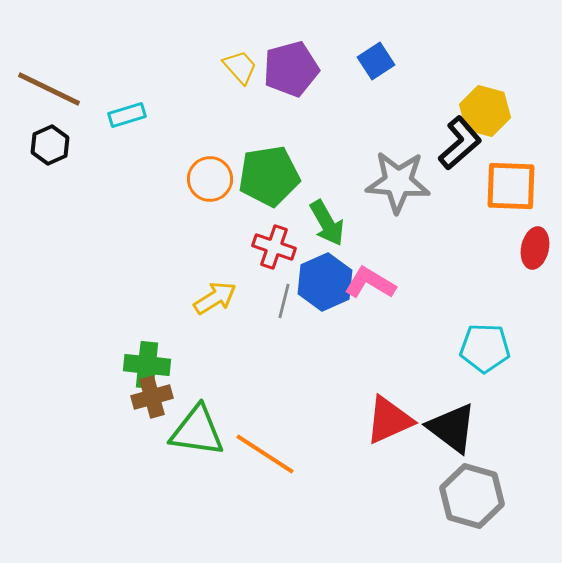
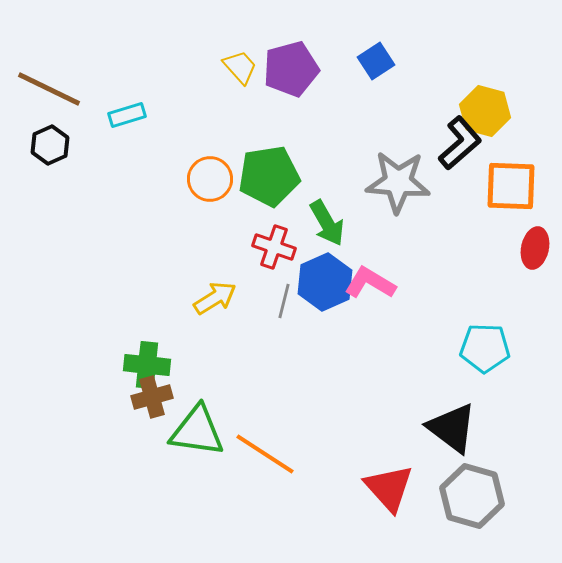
red triangle: moved 68 px down; rotated 48 degrees counterclockwise
